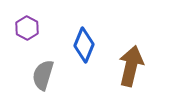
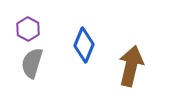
purple hexagon: moved 1 px right, 1 px down
gray semicircle: moved 11 px left, 12 px up
